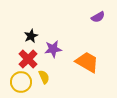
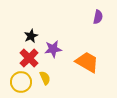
purple semicircle: rotated 48 degrees counterclockwise
red cross: moved 1 px right, 1 px up
yellow semicircle: moved 1 px right, 1 px down
